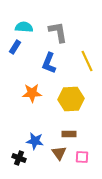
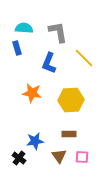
cyan semicircle: moved 1 px down
blue rectangle: moved 2 px right, 1 px down; rotated 48 degrees counterclockwise
yellow line: moved 3 px left, 3 px up; rotated 20 degrees counterclockwise
orange star: rotated 12 degrees clockwise
yellow hexagon: moved 1 px down
blue star: rotated 18 degrees counterclockwise
brown triangle: moved 3 px down
black cross: rotated 16 degrees clockwise
